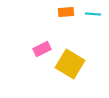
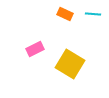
orange rectangle: moved 1 px left, 2 px down; rotated 28 degrees clockwise
pink rectangle: moved 7 px left
